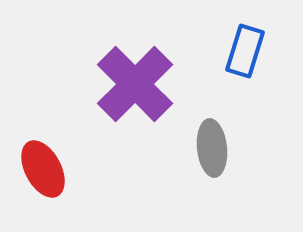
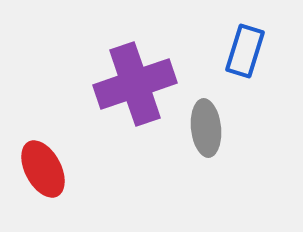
purple cross: rotated 26 degrees clockwise
gray ellipse: moved 6 px left, 20 px up
